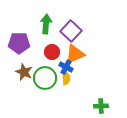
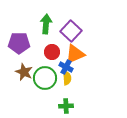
yellow semicircle: moved 1 px right
green cross: moved 35 px left
